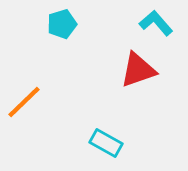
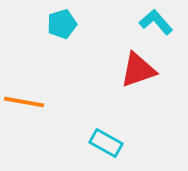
cyan L-shape: moved 1 px up
orange line: rotated 54 degrees clockwise
